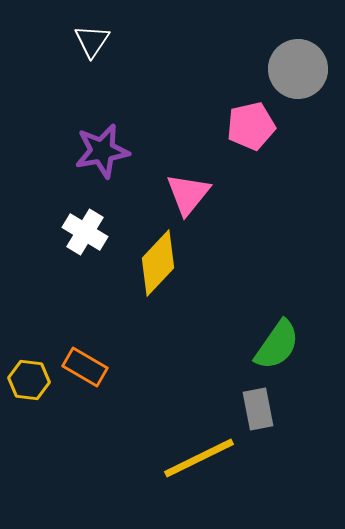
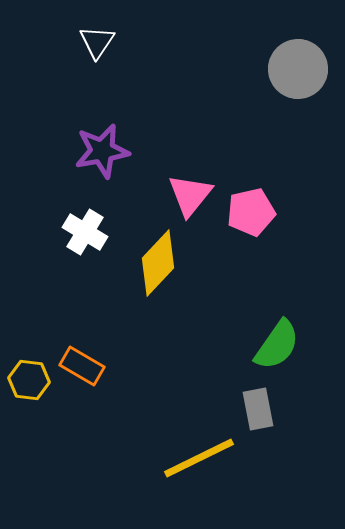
white triangle: moved 5 px right, 1 px down
pink pentagon: moved 86 px down
pink triangle: moved 2 px right, 1 px down
orange rectangle: moved 3 px left, 1 px up
